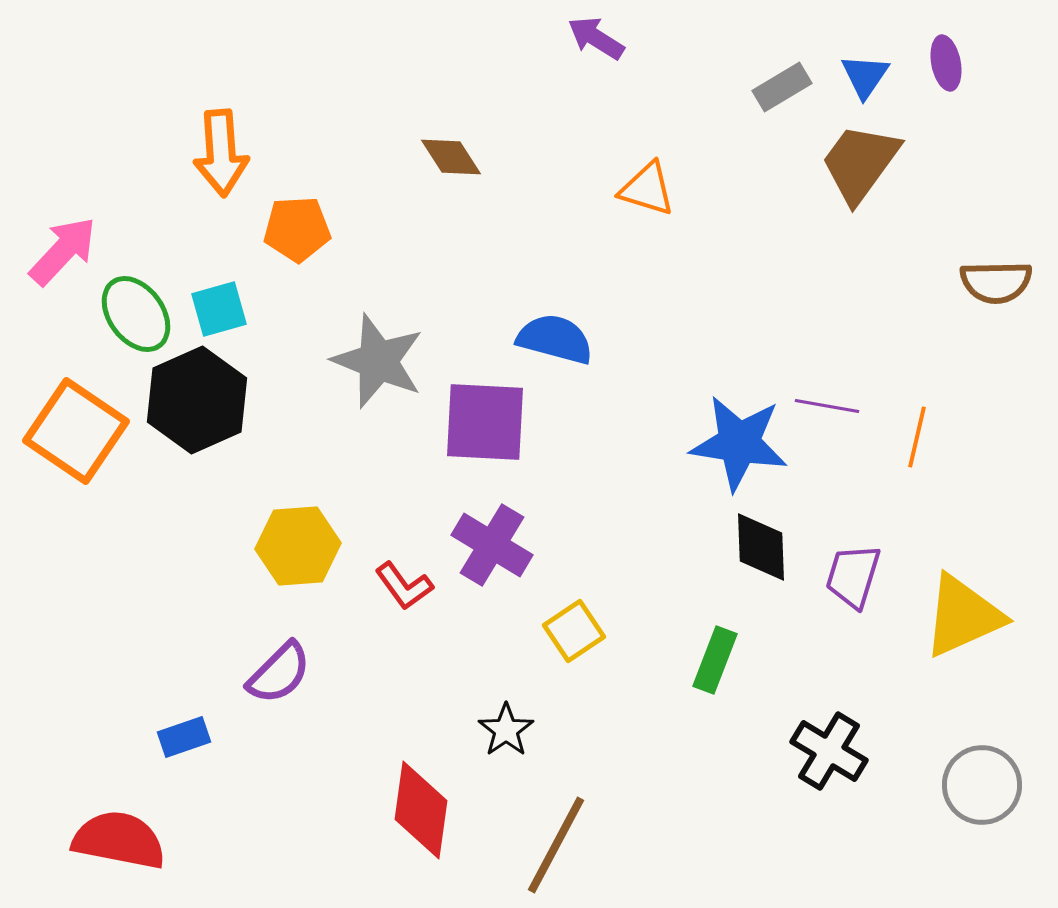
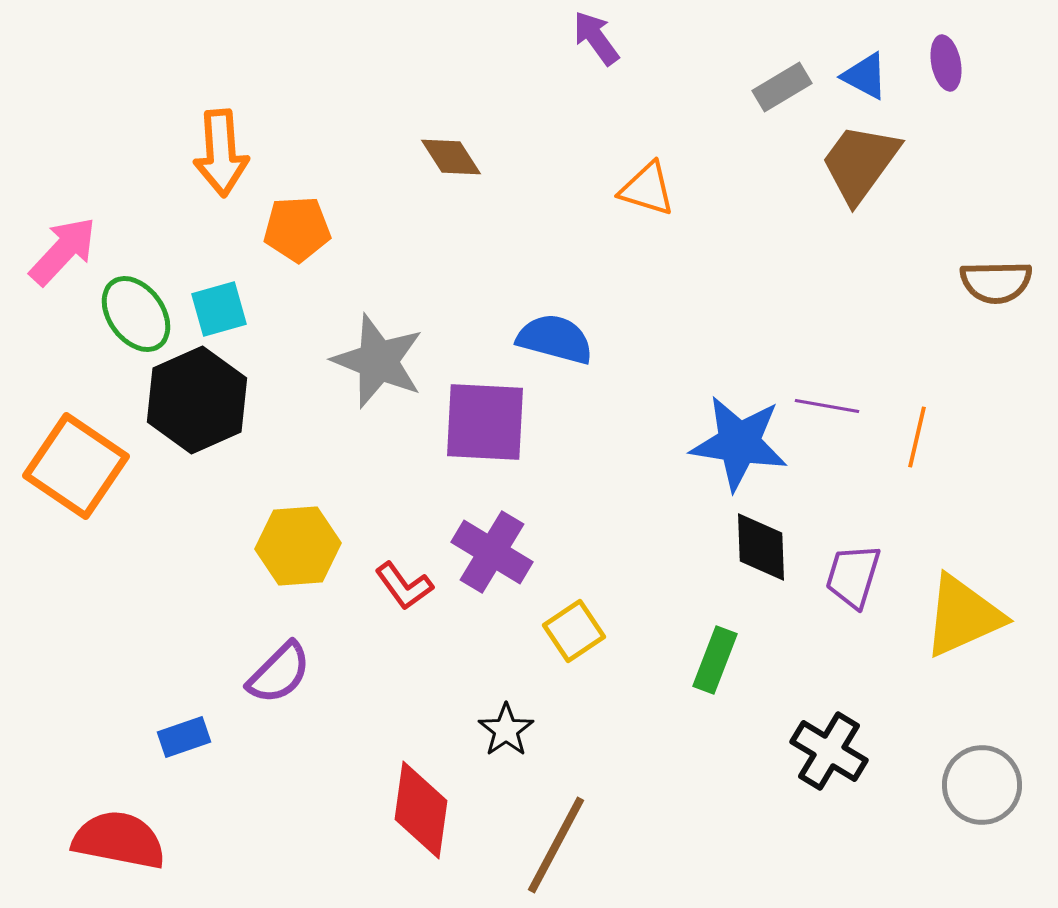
purple arrow: rotated 22 degrees clockwise
blue triangle: rotated 36 degrees counterclockwise
orange square: moved 35 px down
purple cross: moved 7 px down
